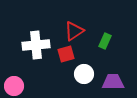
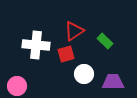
green rectangle: rotated 70 degrees counterclockwise
white cross: rotated 12 degrees clockwise
pink circle: moved 3 px right
